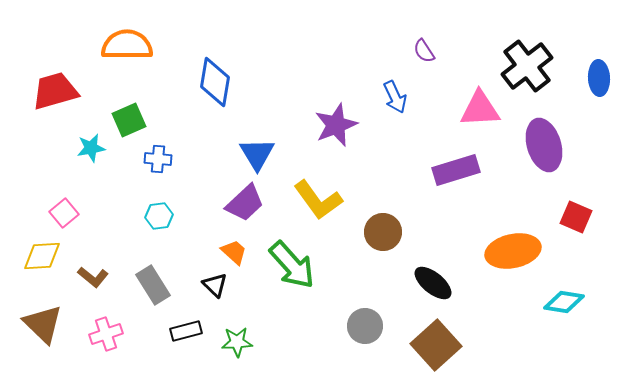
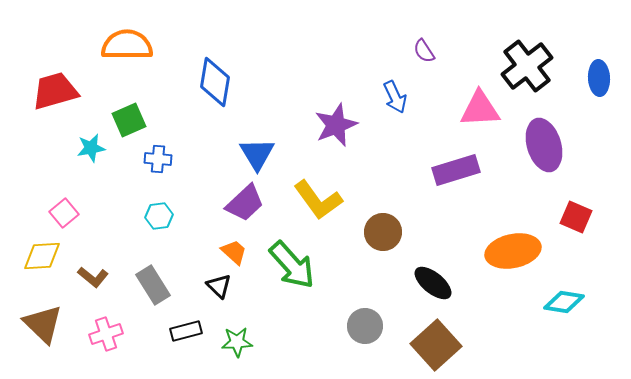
black triangle: moved 4 px right, 1 px down
